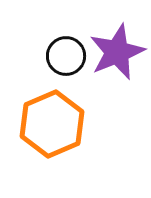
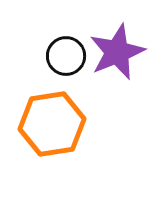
orange hexagon: rotated 14 degrees clockwise
